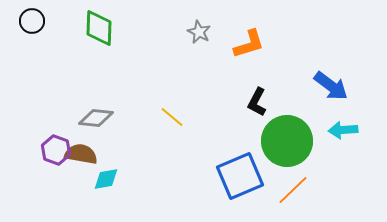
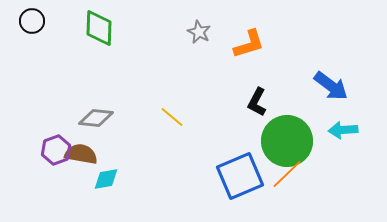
purple hexagon: rotated 20 degrees clockwise
orange line: moved 6 px left, 16 px up
